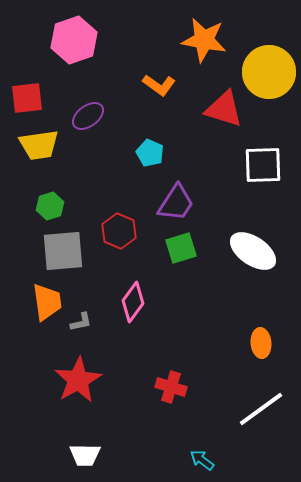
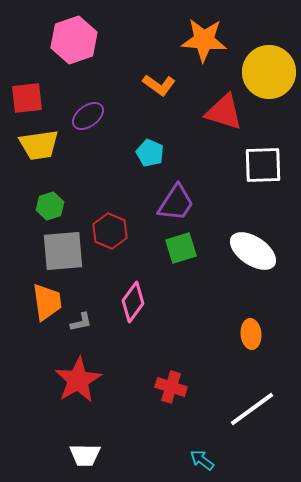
orange star: rotated 6 degrees counterclockwise
red triangle: moved 3 px down
red hexagon: moved 9 px left
orange ellipse: moved 10 px left, 9 px up
white line: moved 9 px left
